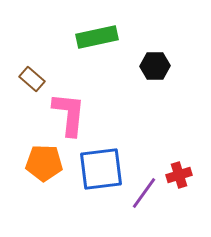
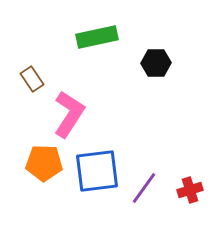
black hexagon: moved 1 px right, 3 px up
brown rectangle: rotated 15 degrees clockwise
pink L-shape: rotated 27 degrees clockwise
blue square: moved 4 px left, 2 px down
red cross: moved 11 px right, 15 px down
purple line: moved 5 px up
